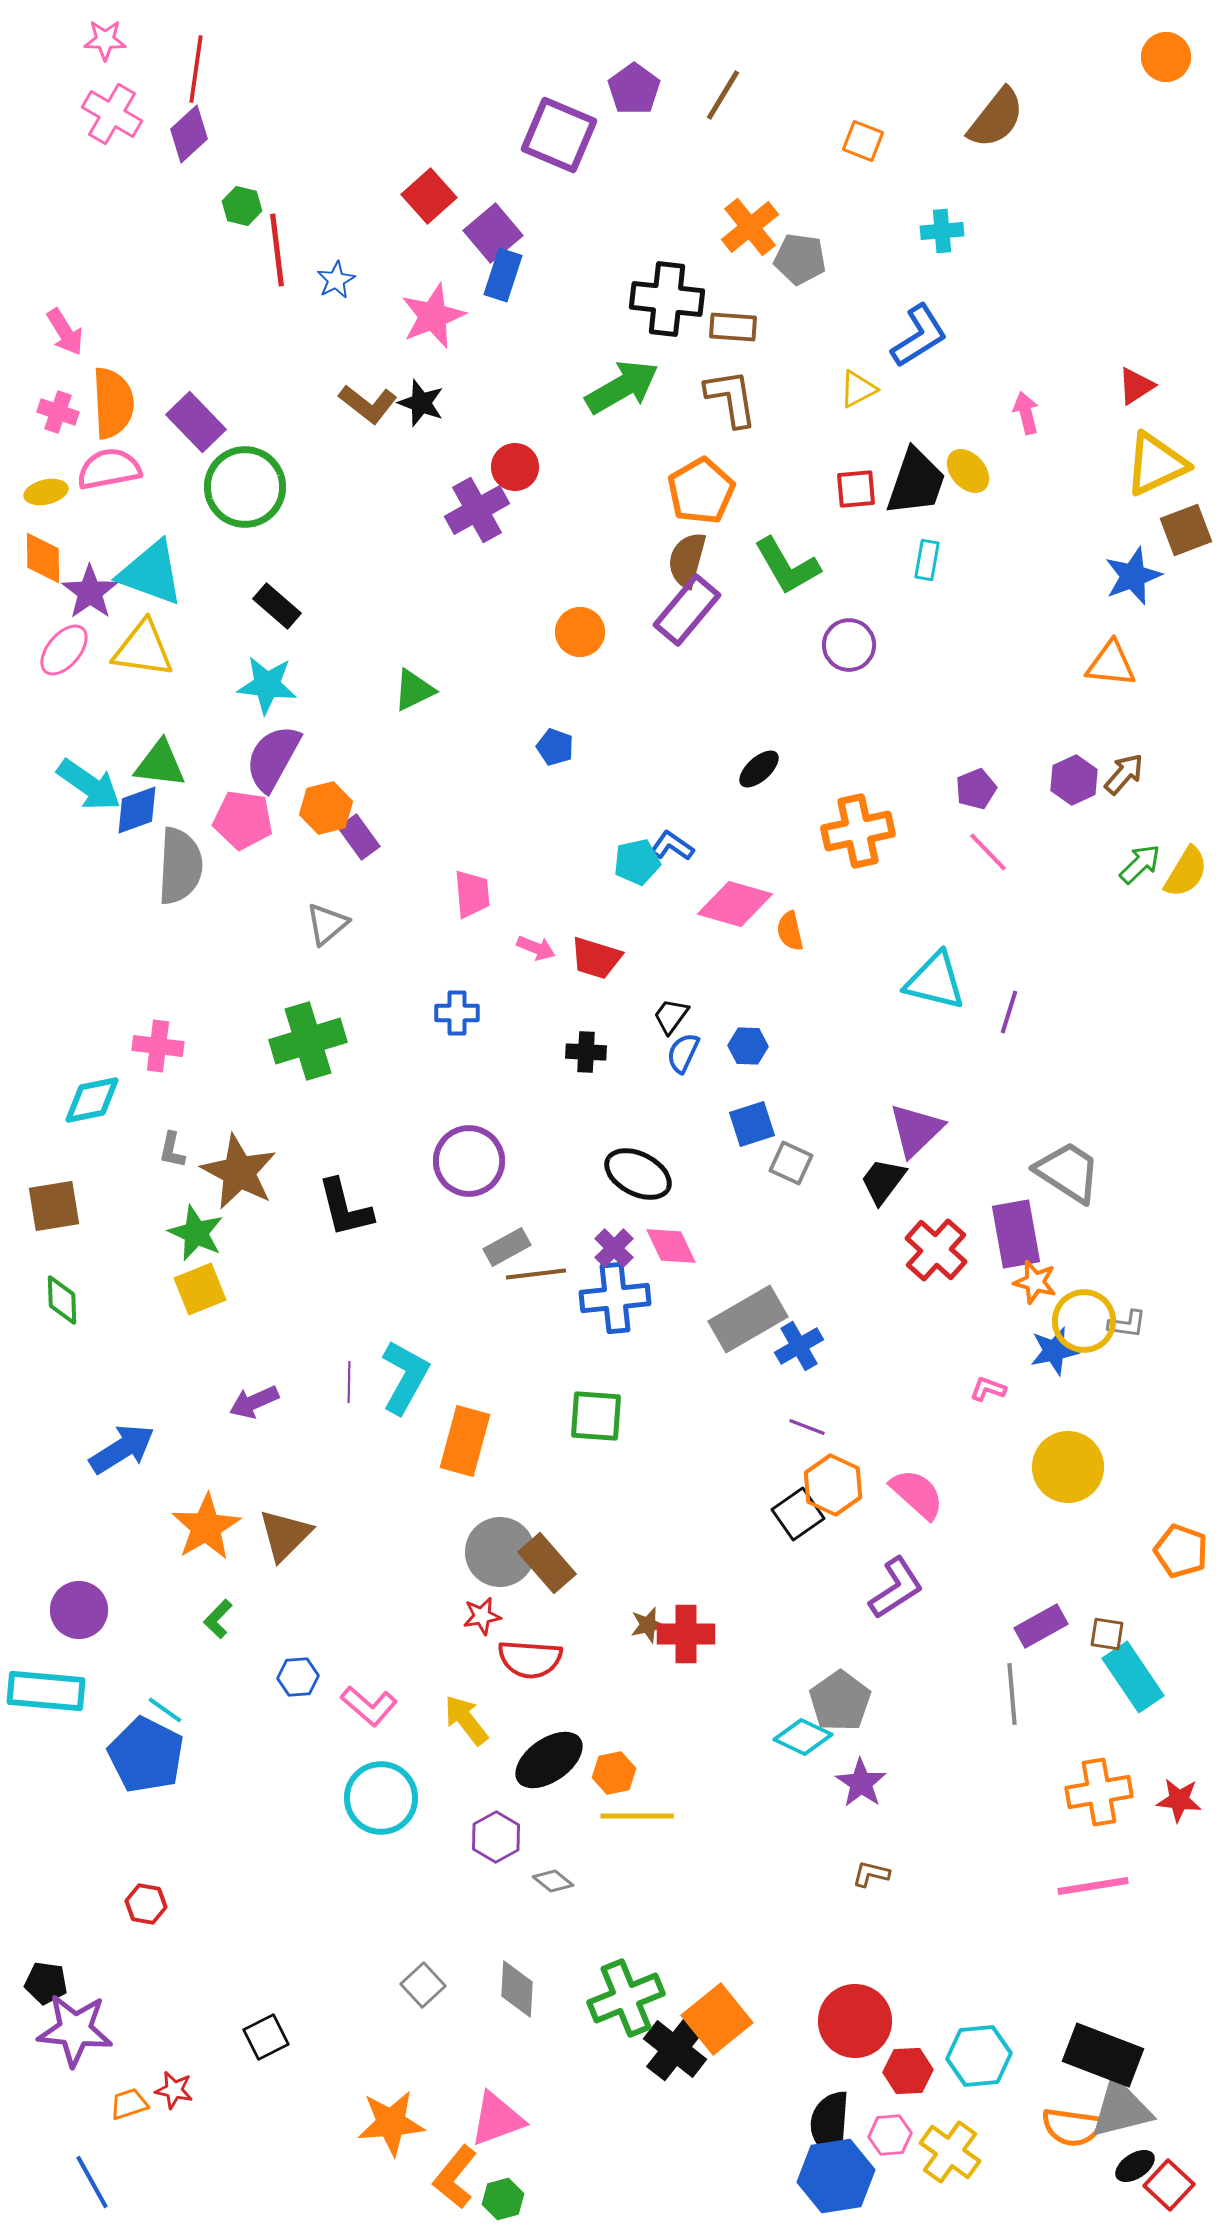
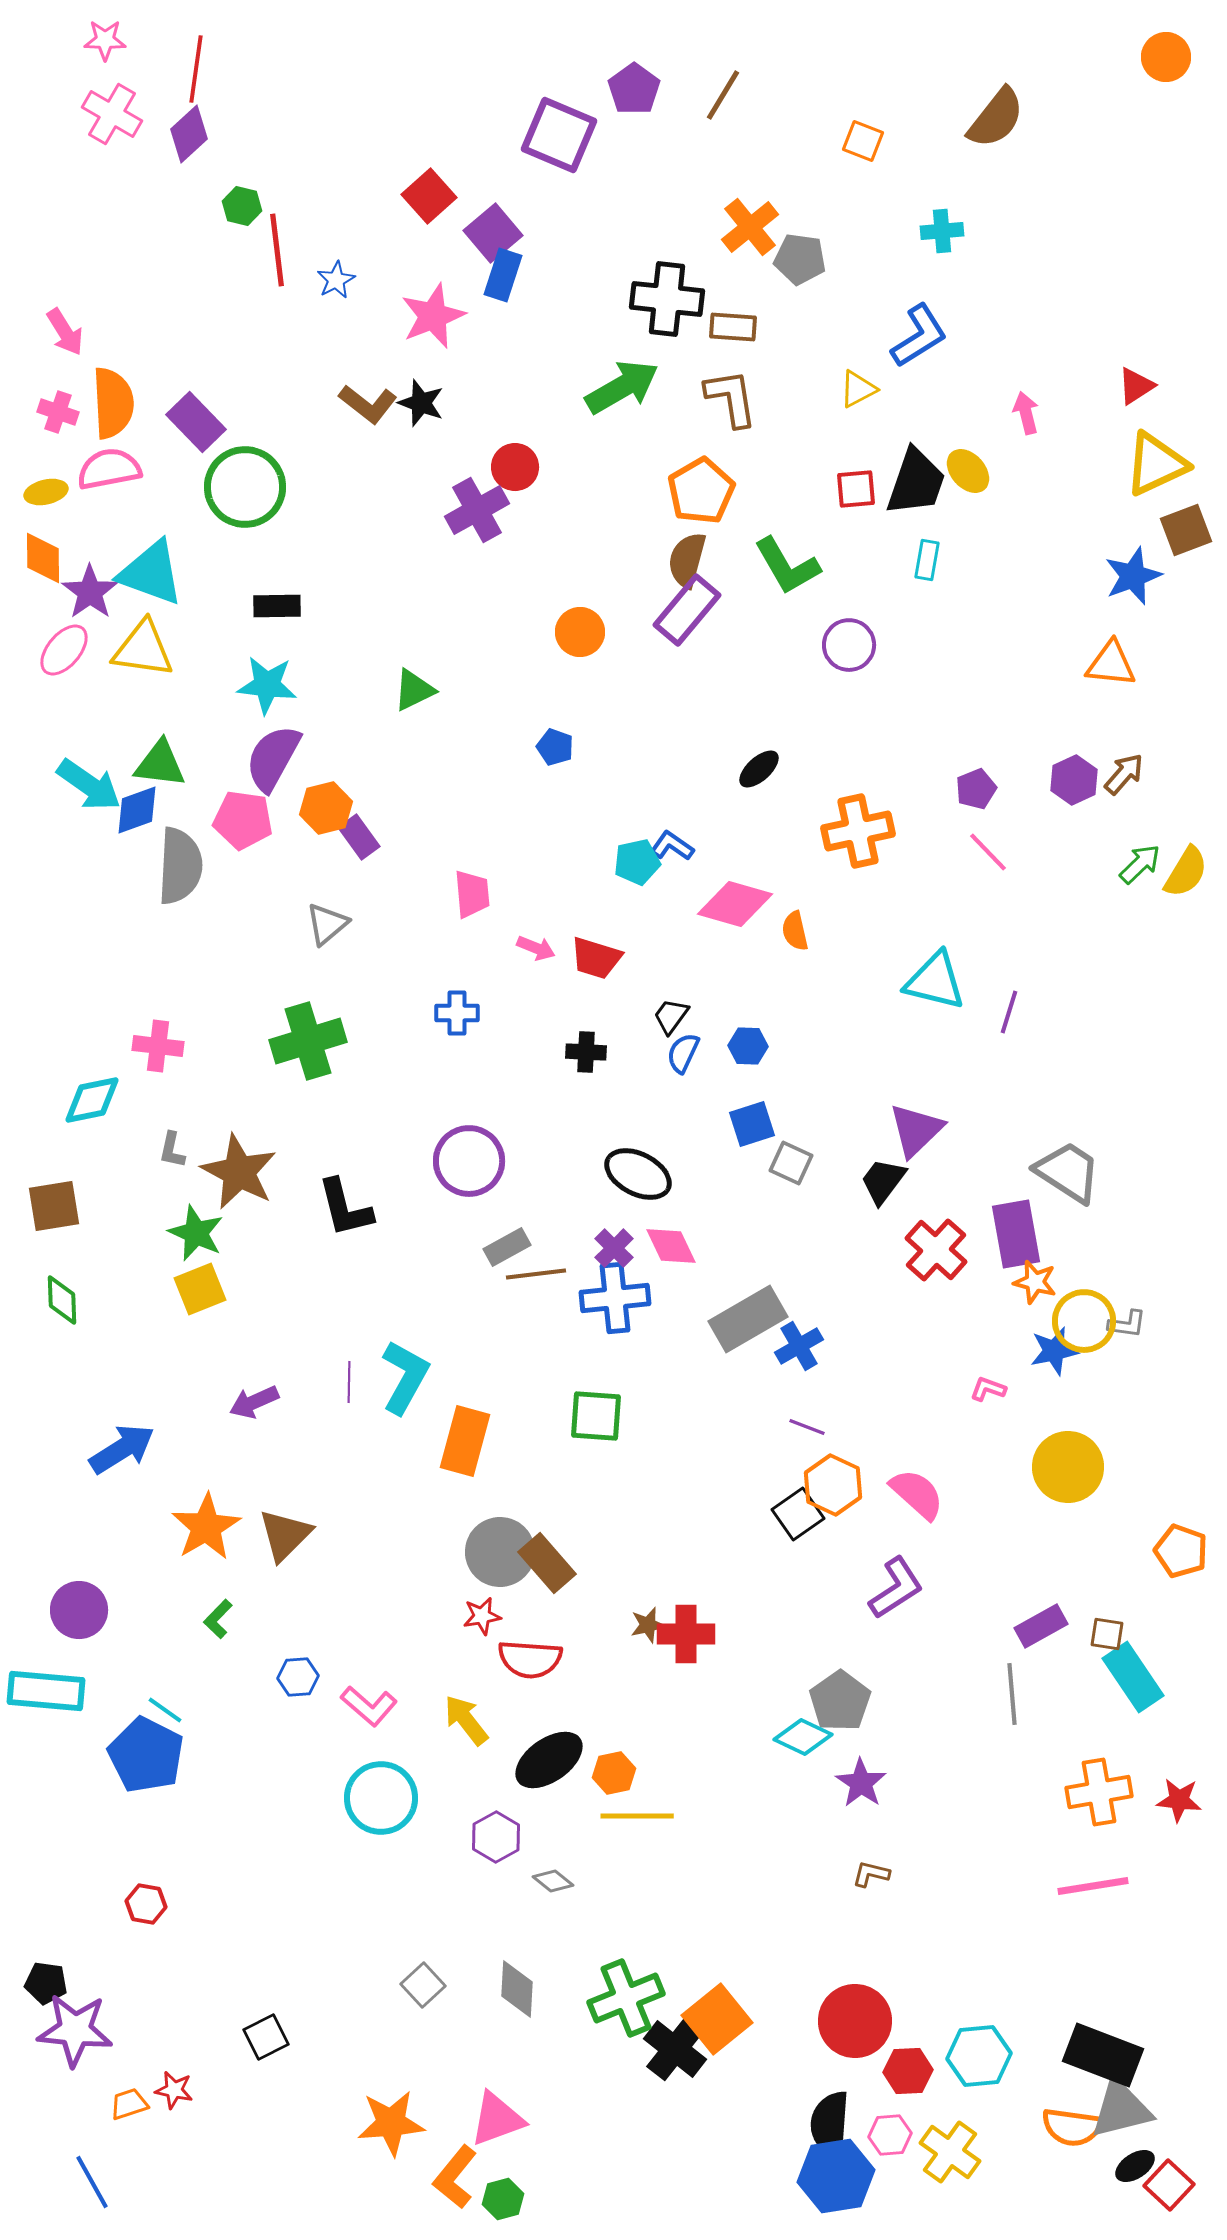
black rectangle at (277, 606): rotated 42 degrees counterclockwise
orange semicircle at (790, 931): moved 5 px right
